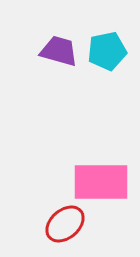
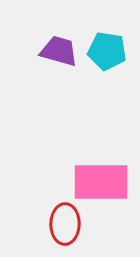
cyan pentagon: rotated 21 degrees clockwise
red ellipse: rotated 48 degrees counterclockwise
